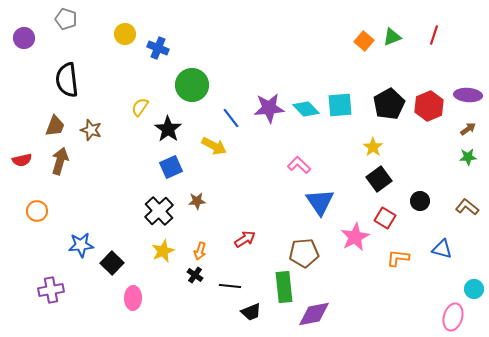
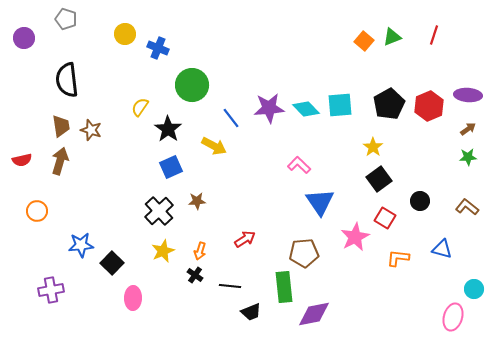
brown trapezoid at (55, 126): moved 6 px right; rotated 30 degrees counterclockwise
